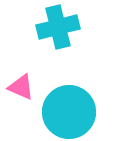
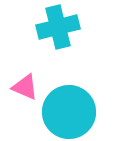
pink triangle: moved 4 px right
